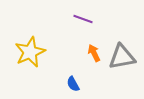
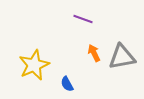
yellow star: moved 4 px right, 13 px down
blue semicircle: moved 6 px left
